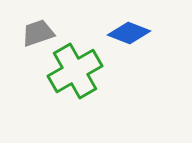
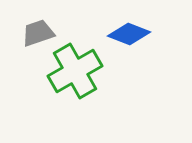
blue diamond: moved 1 px down
